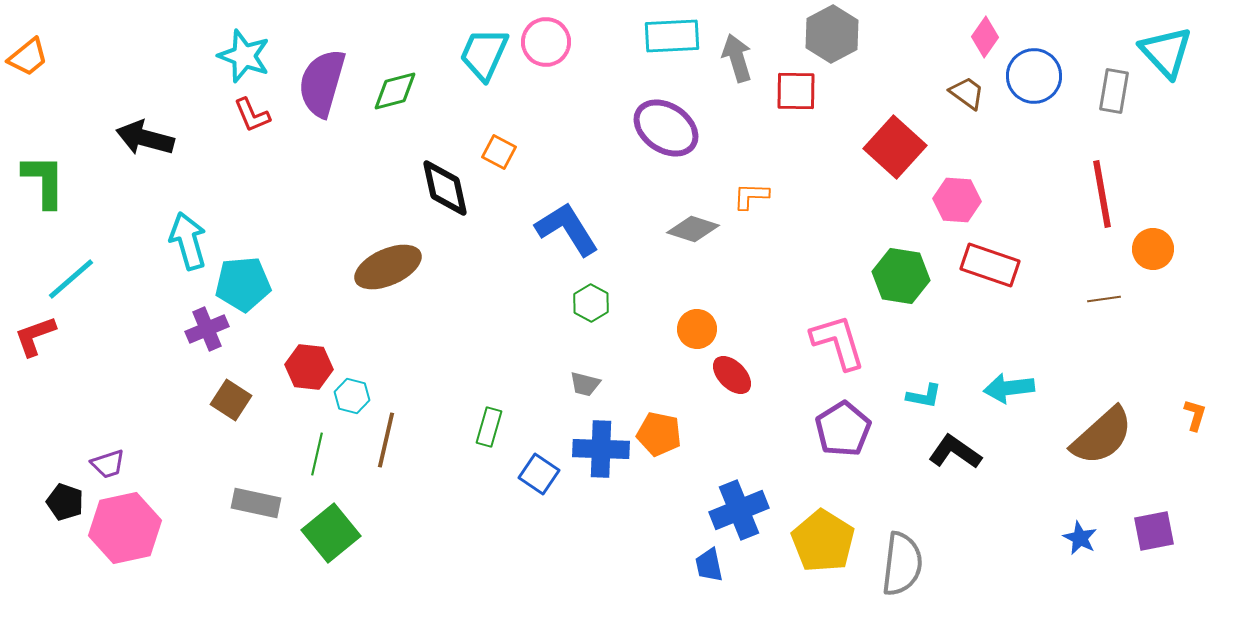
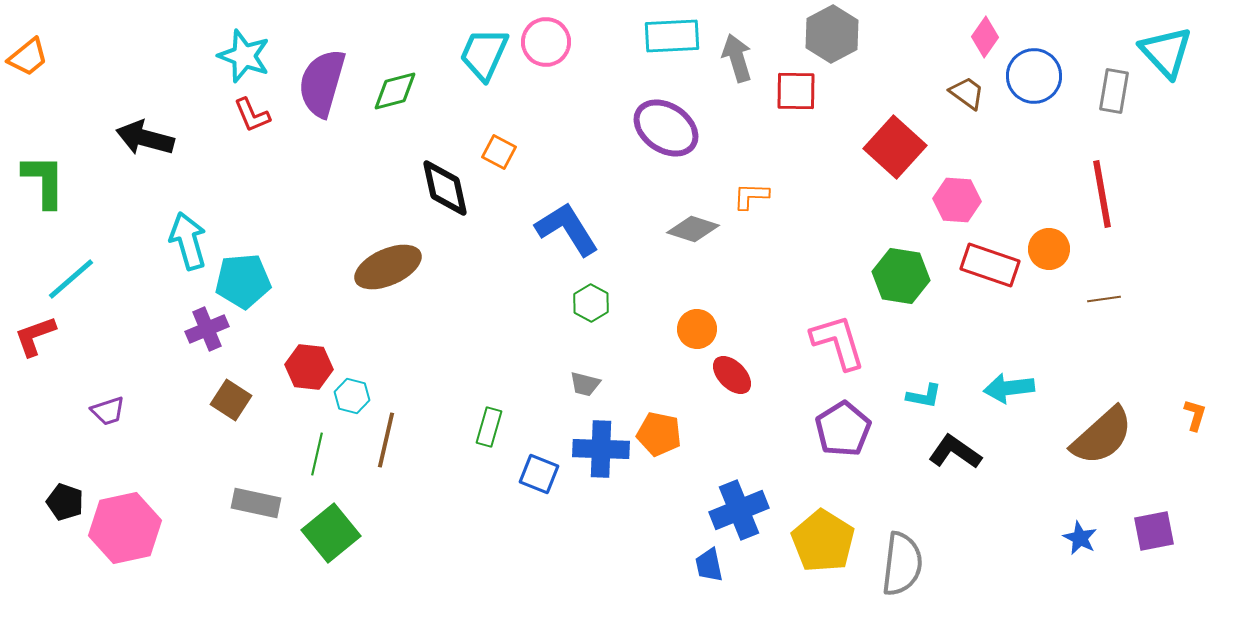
orange circle at (1153, 249): moved 104 px left
cyan pentagon at (243, 284): moved 3 px up
purple trapezoid at (108, 464): moved 53 px up
blue square at (539, 474): rotated 12 degrees counterclockwise
